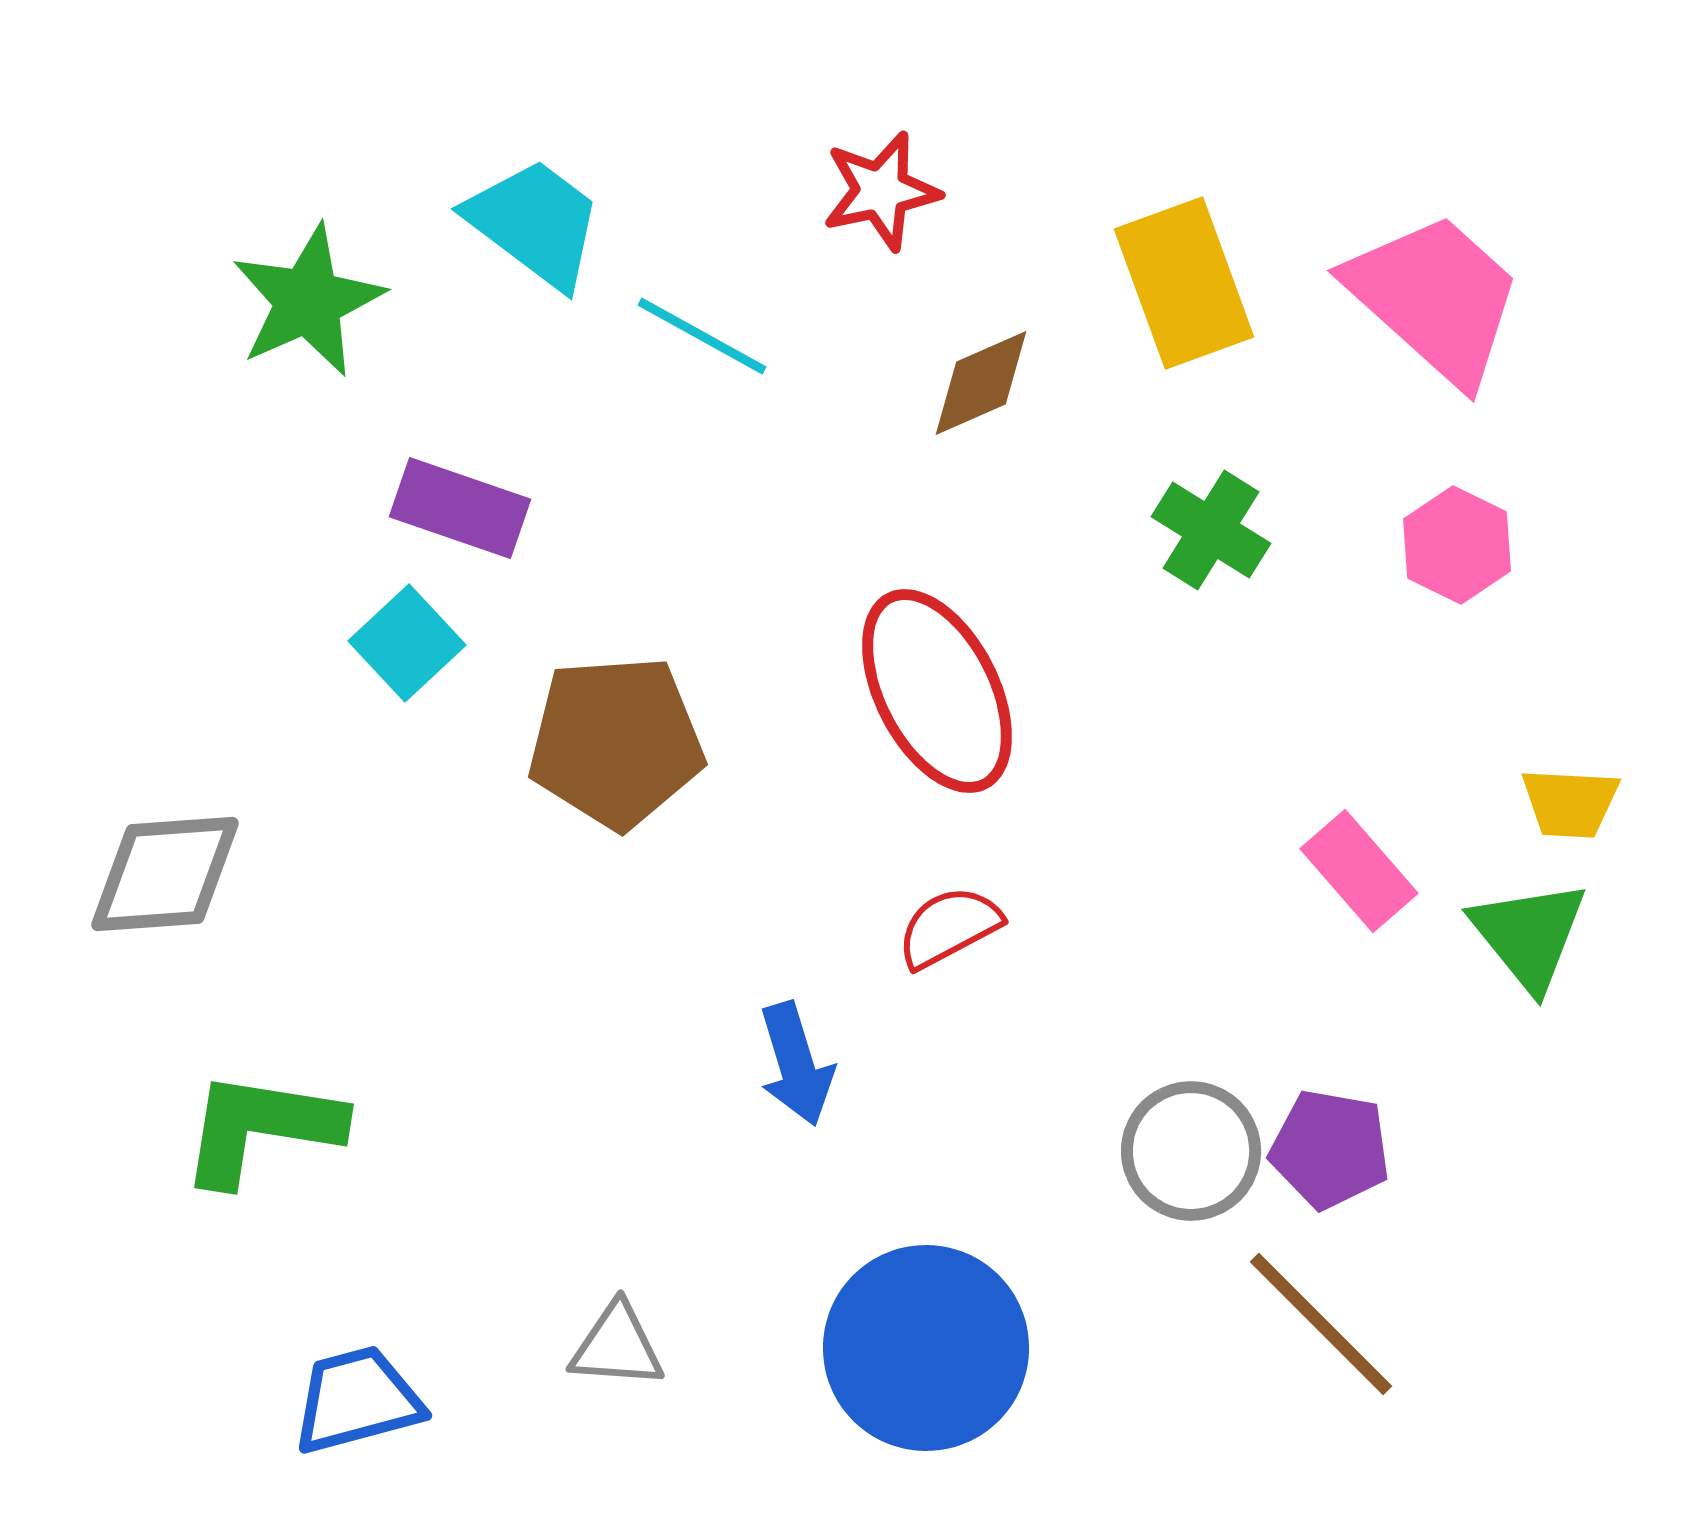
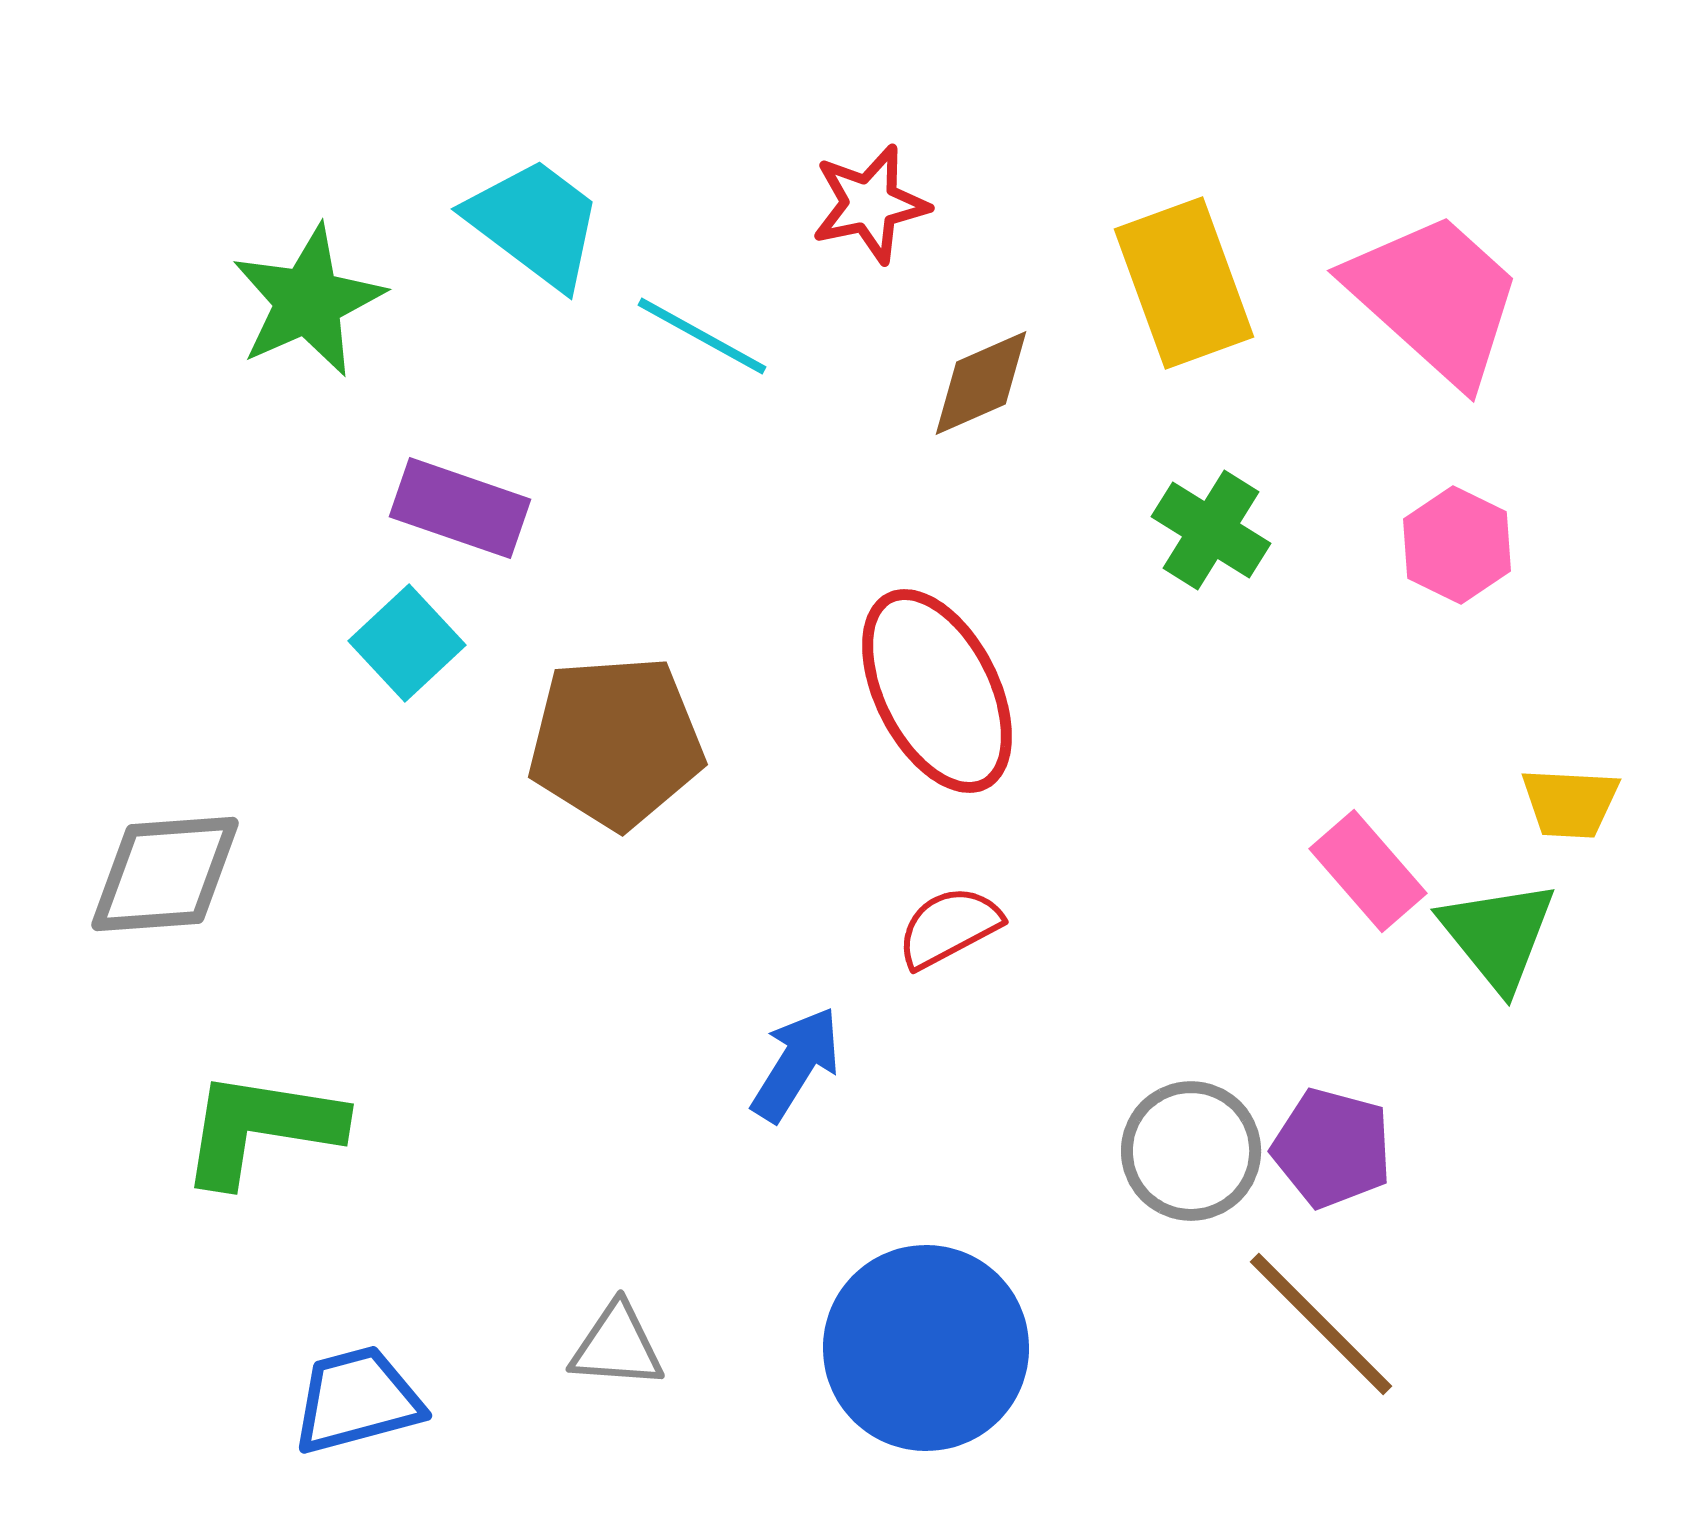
red star: moved 11 px left, 13 px down
pink rectangle: moved 9 px right
green triangle: moved 31 px left
blue arrow: rotated 131 degrees counterclockwise
purple pentagon: moved 2 px right, 1 px up; rotated 5 degrees clockwise
